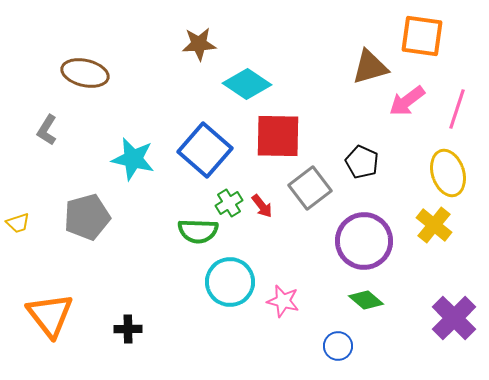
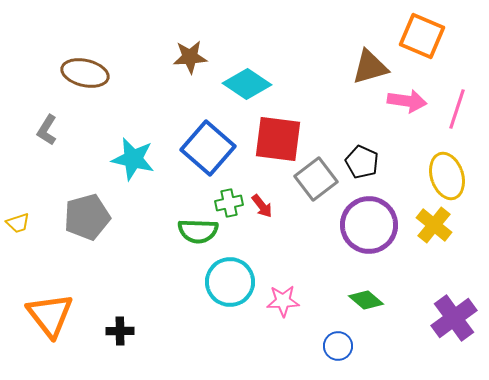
orange square: rotated 15 degrees clockwise
brown star: moved 9 px left, 13 px down
pink arrow: rotated 135 degrees counterclockwise
red square: moved 3 px down; rotated 6 degrees clockwise
blue square: moved 3 px right, 2 px up
yellow ellipse: moved 1 px left, 3 px down
gray square: moved 6 px right, 9 px up
green cross: rotated 20 degrees clockwise
purple circle: moved 5 px right, 16 px up
pink star: rotated 16 degrees counterclockwise
purple cross: rotated 9 degrees clockwise
black cross: moved 8 px left, 2 px down
